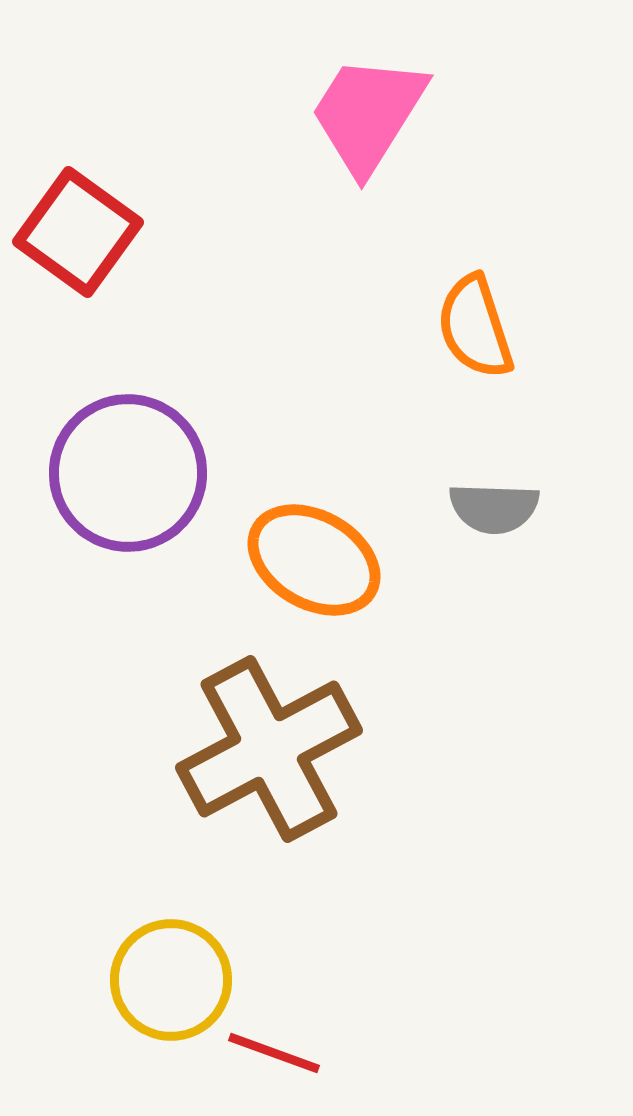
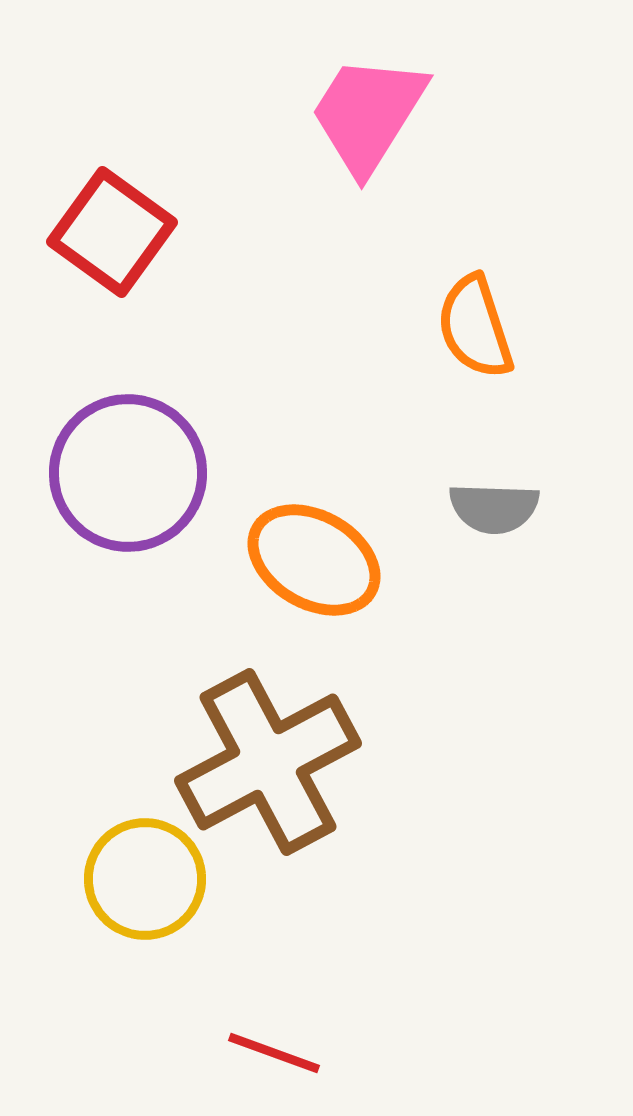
red square: moved 34 px right
brown cross: moved 1 px left, 13 px down
yellow circle: moved 26 px left, 101 px up
